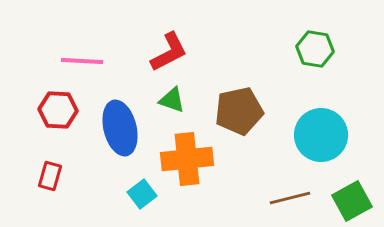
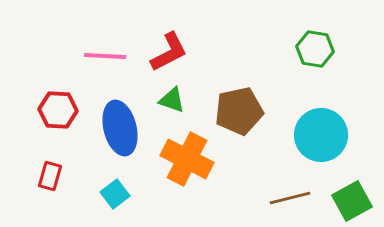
pink line: moved 23 px right, 5 px up
orange cross: rotated 33 degrees clockwise
cyan square: moved 27 px left
